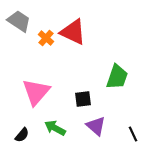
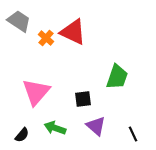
green arrow: rotated 10 degrees counterclockwise
